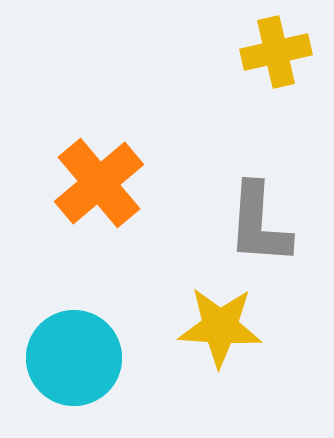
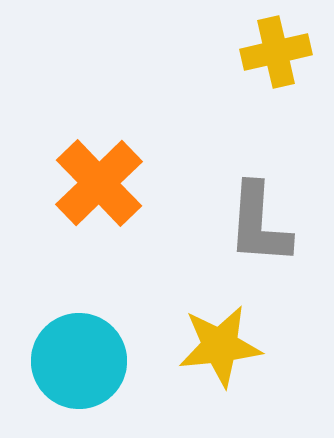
orange cross: rotated 4 degrees counterclockwise
yellow star: moved 19 px down; rotated 10 degrees counterclockwise
cyan circle: moved 5 px right, 3 px down
